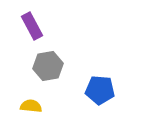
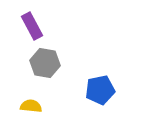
gray hexagon: moved 3 px left, 3 px up; rotated 20 degrees clockwise
blue pentagon: rotated 16 degrees counterclockwise
